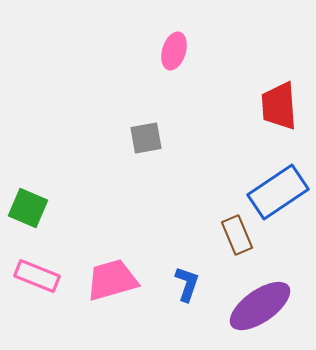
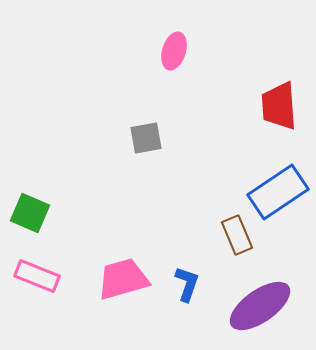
green square: moved 2 px right, 5 px down
pink trapezoid: moved 11 px right, 1 px up
